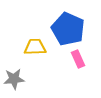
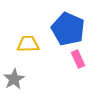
yellow trapezoid: moved 7 px left, 3 px up
gray star: rotated 25 degrees counterclockwise
